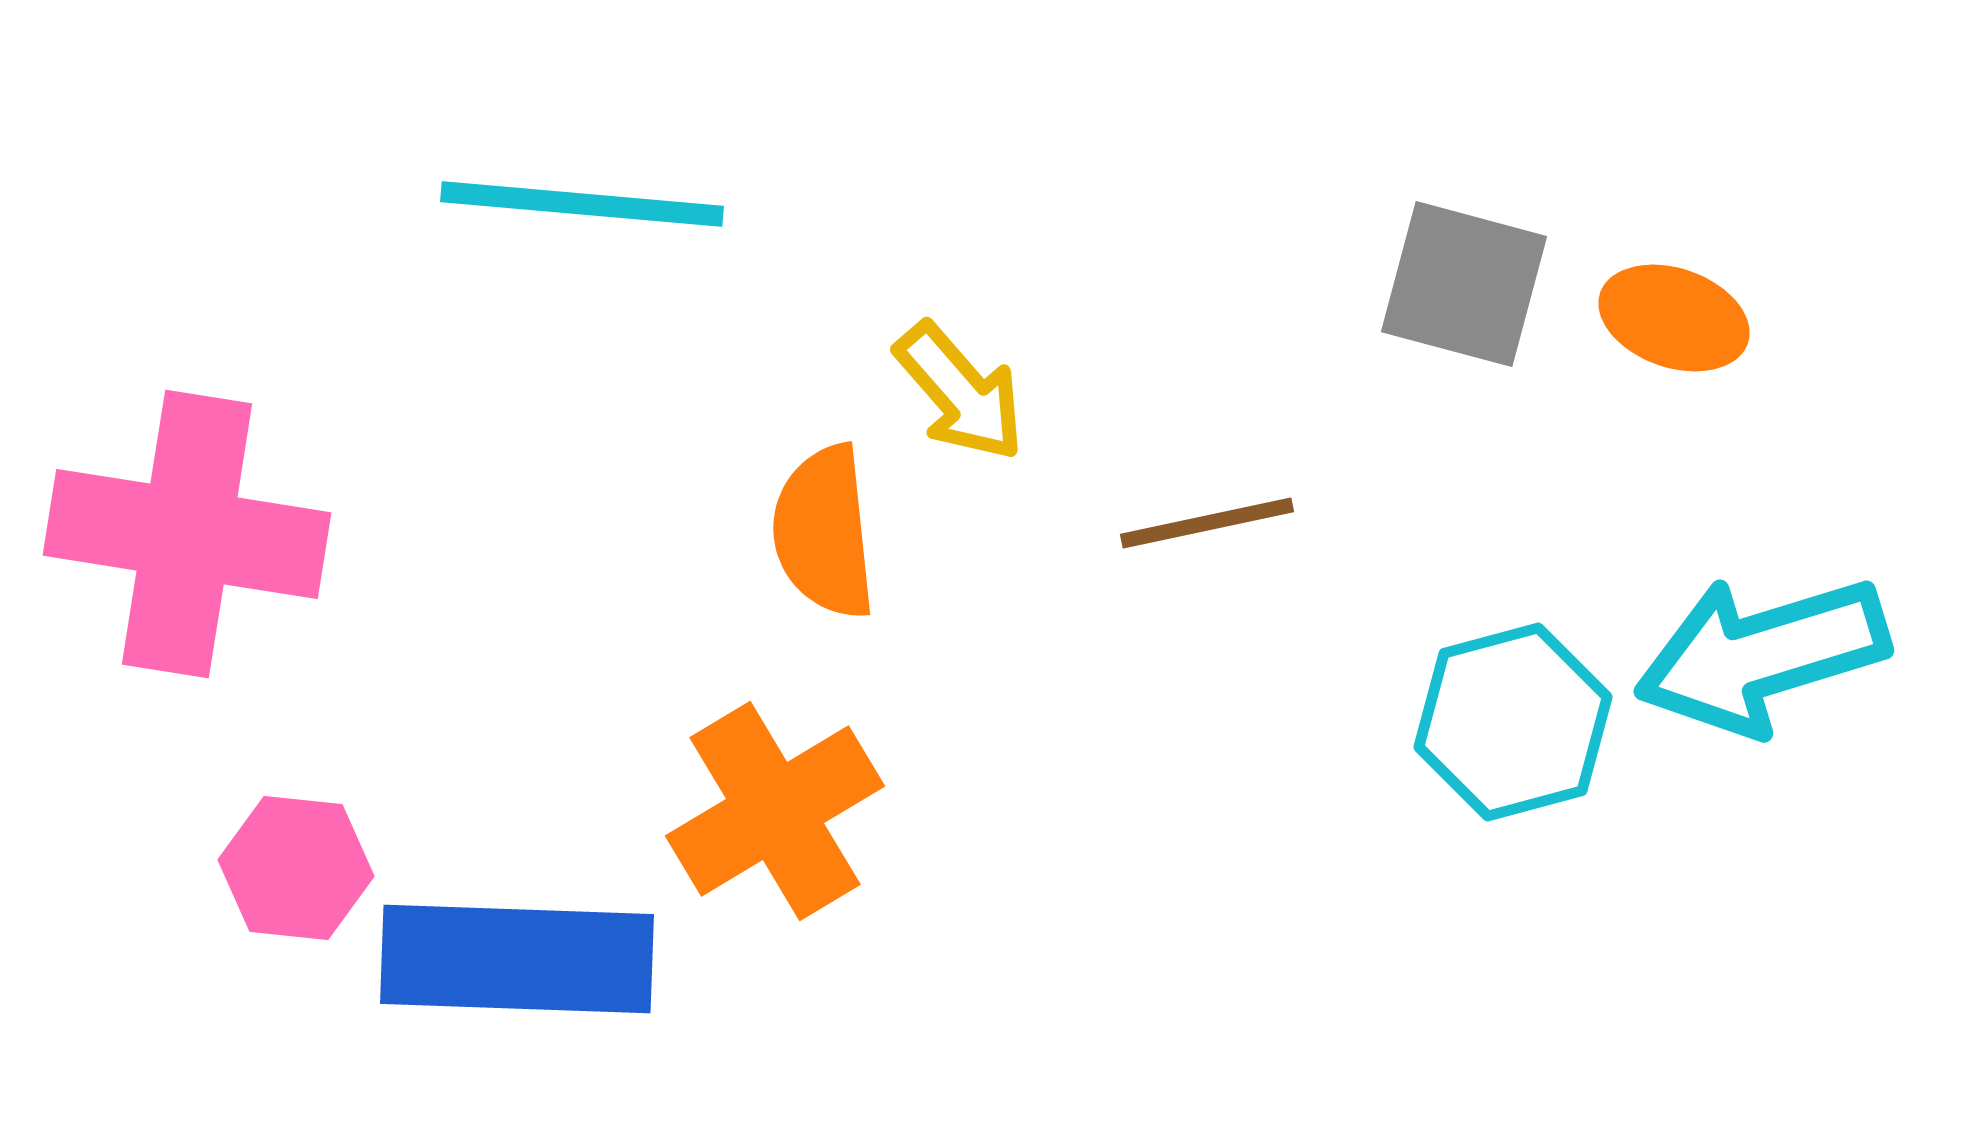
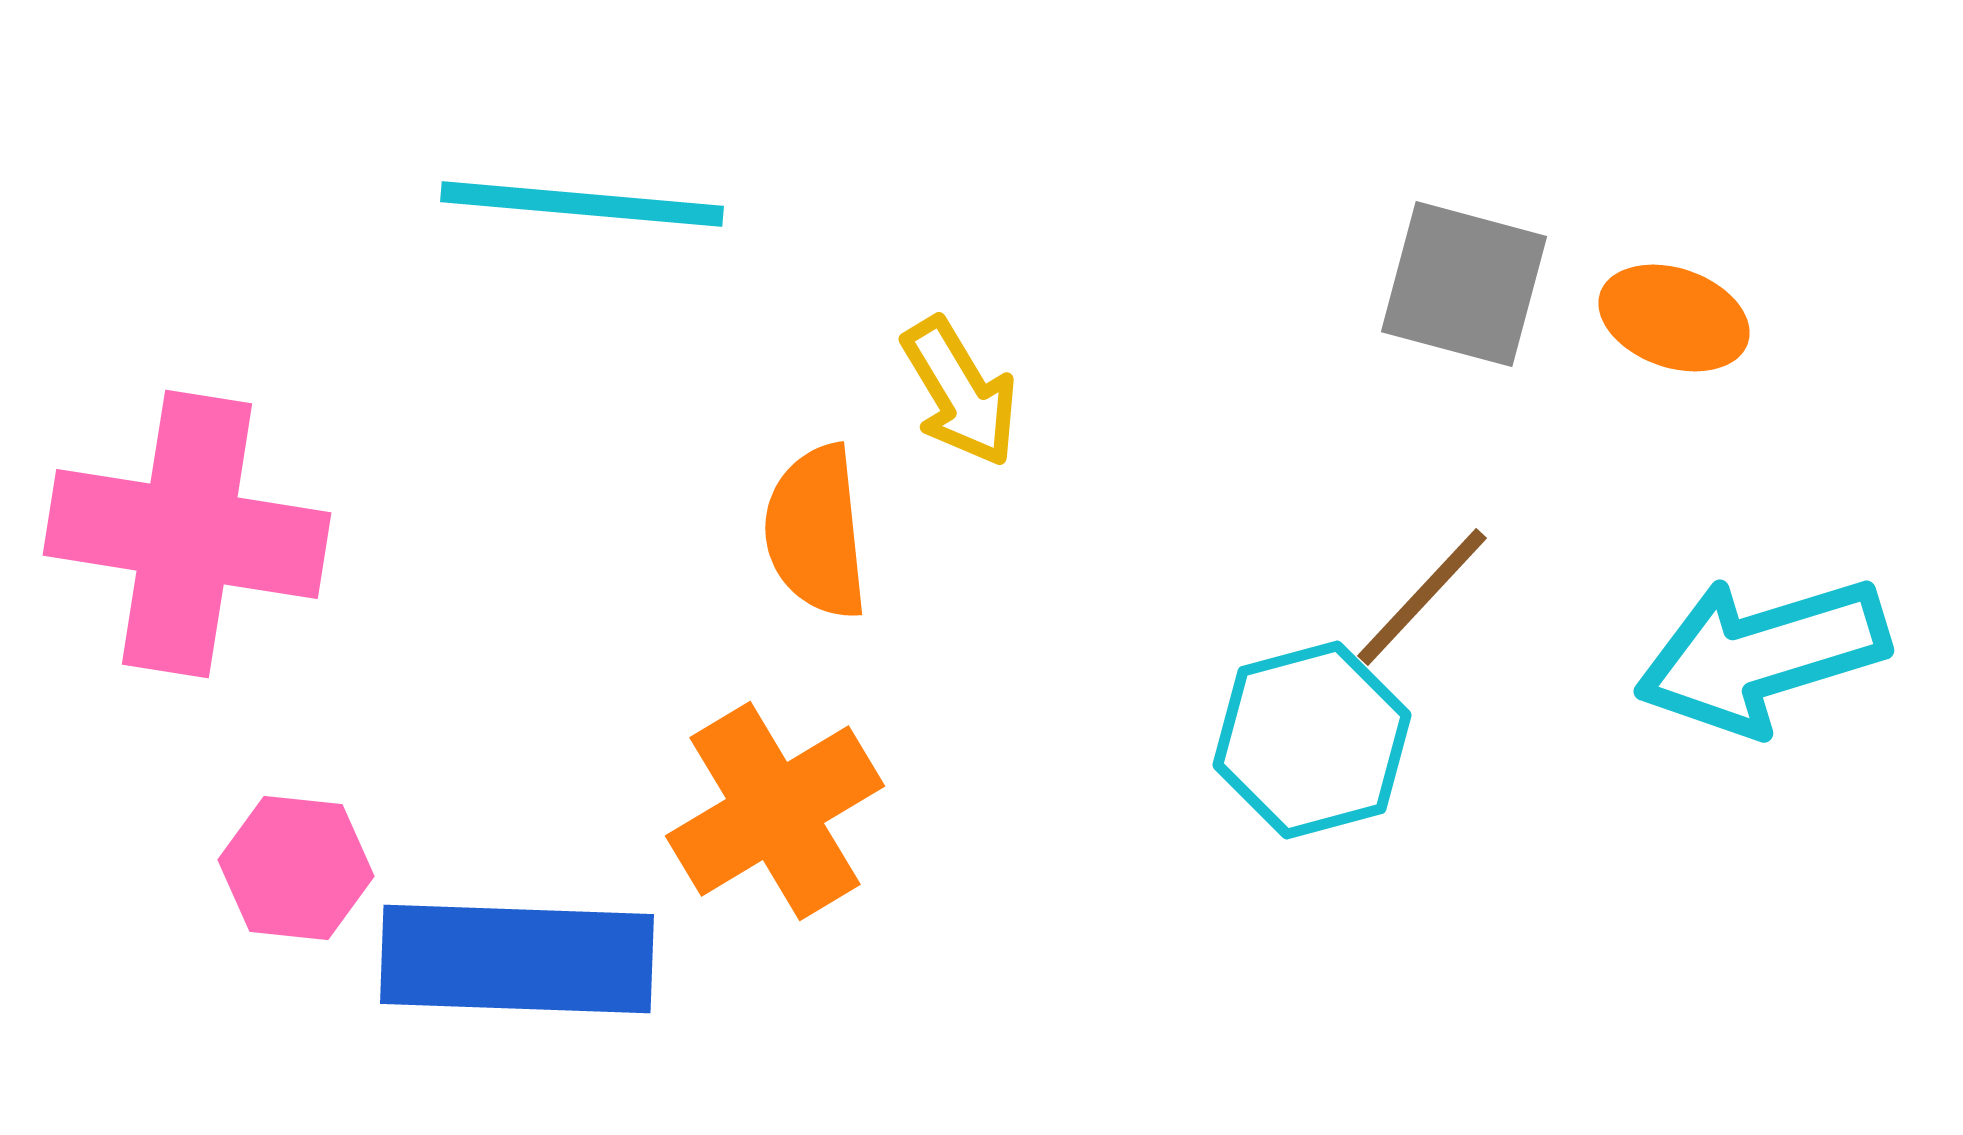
yellow arrow: rotated 10 degrees clockwise
brown line: moved 215 px right, 74 px down; rotated 35 degrees counterclockwise
orange semicircle: moved 8 px left
cyan hexagon: moved 201 px left, 18 px down
